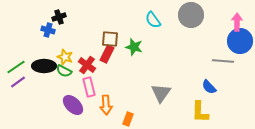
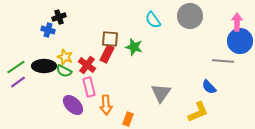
gray circle: moved 1 px left, 1 px down
yellow L-shape: moved 2 px left; rotated 115 degrees counterclockwise
